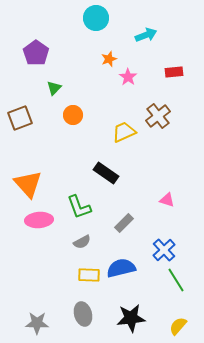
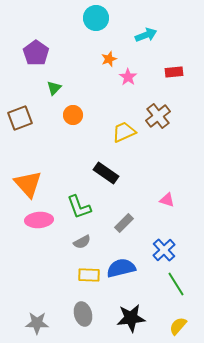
green line: moved 4 px down
